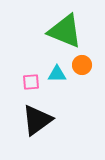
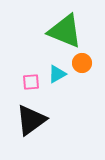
orange circle: moved 2 px up
cyan triangle: rotated 30 degrees counterclockwise
black triangle: moved 6 px left
